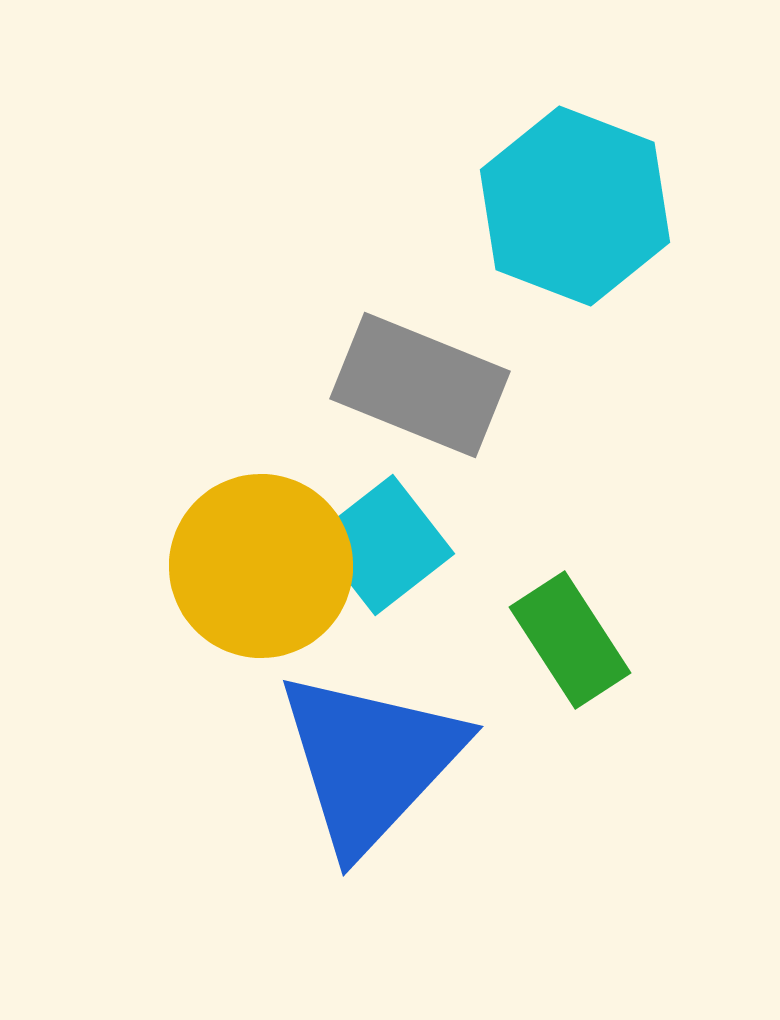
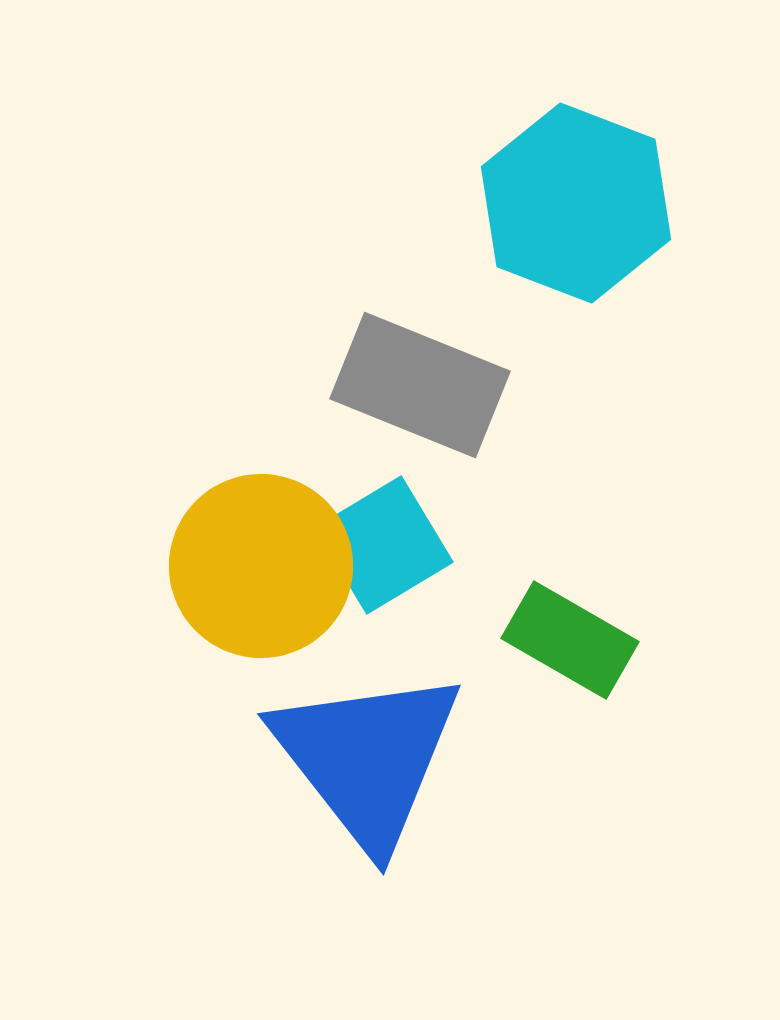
cyan hexagon: moved 1 px right, 3 px up
cyan square: rotated 7 degrees clockwise
green rectangle: rotated 27 degrees counterclockwise
blue triangle: moved 3 px left, 3 px up; rotated 21 degrees counterclockwise
